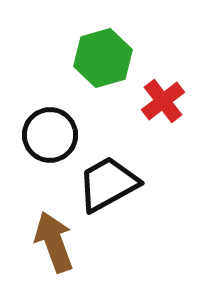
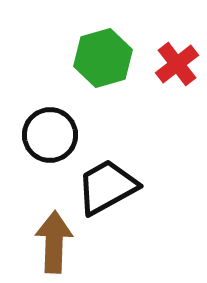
red cross: moved 14 px right, 37 px up
black trapezoid: moved 1 px left, 3 px down
brown arrow: rotated 22 degrees clockwise
